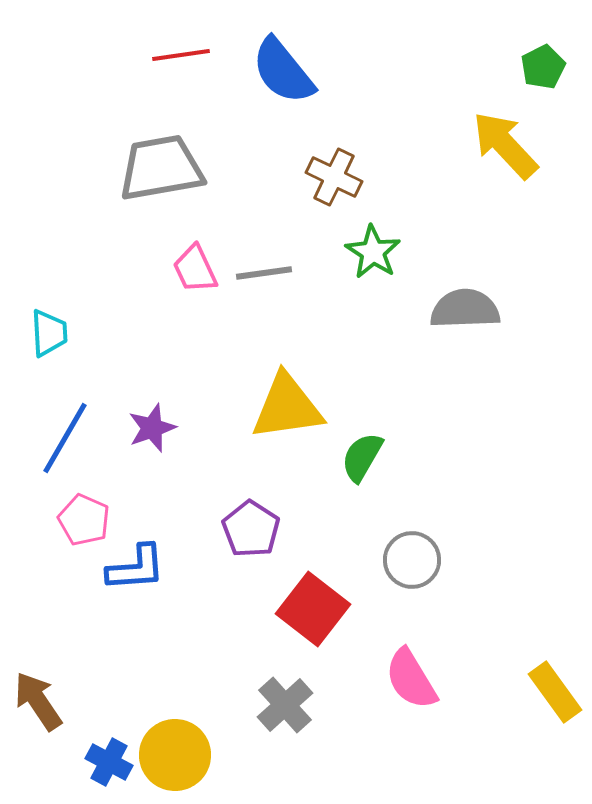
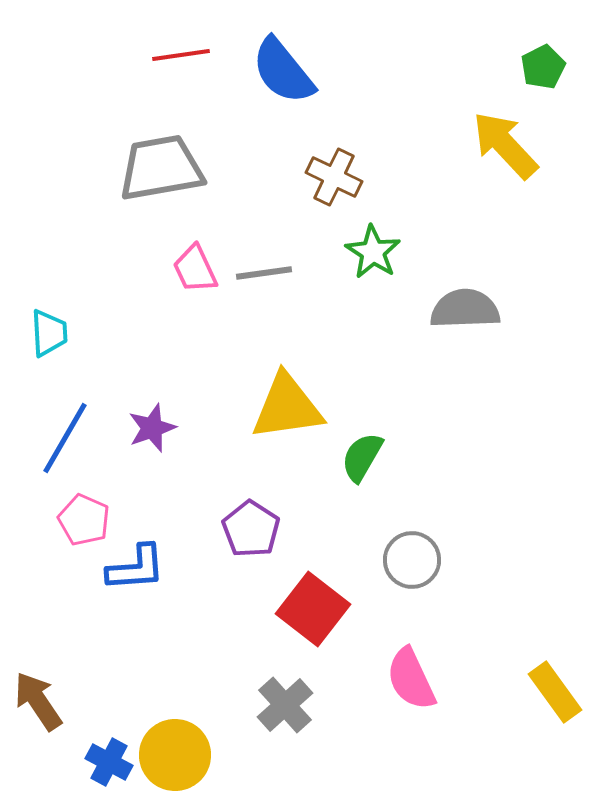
pink semicircle: rotated 6 degrees clockwise
